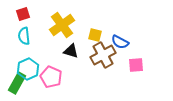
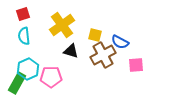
pink pentagon: rotated 25 degrees counterclockwise
